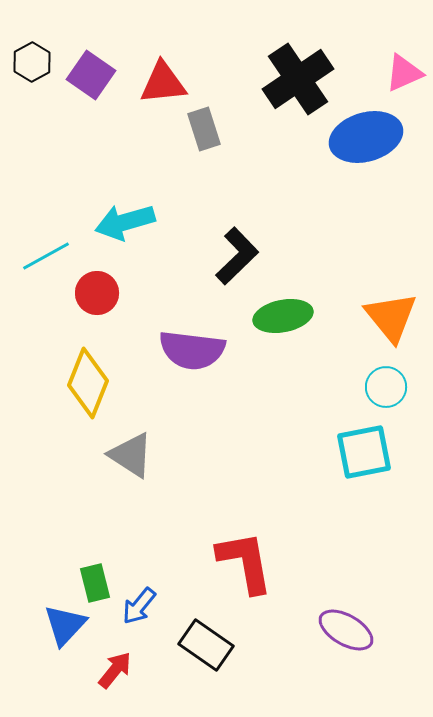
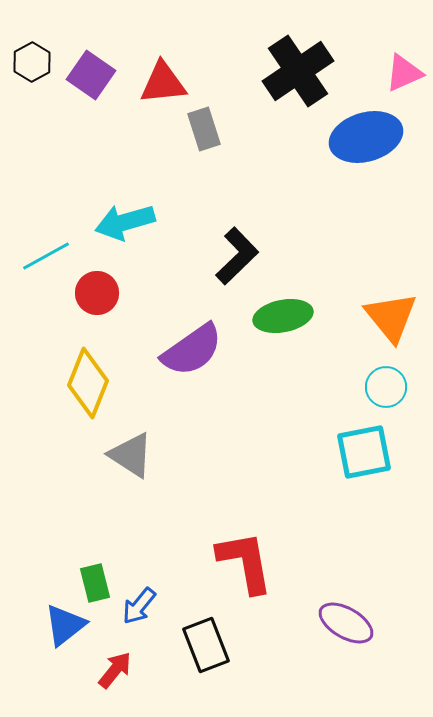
black cross: moved 8 px up
purple semicircle: rotated 42 degrees counterclockwise
blue triangle: rotated 9 degrees clockwise
purple ellipse: moved 7 px up
black rectangle: rotated 34 degrees clockwise
